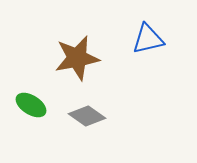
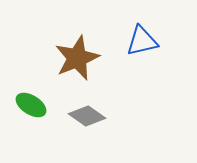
blue triangle: moved 6 px left, 2 px down
brown star: rotated 12 degrees counterclockwise
